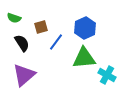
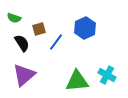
brown square: moved 2 px left, 2 px down
green triangle: moved 7 px left, 23 px down
